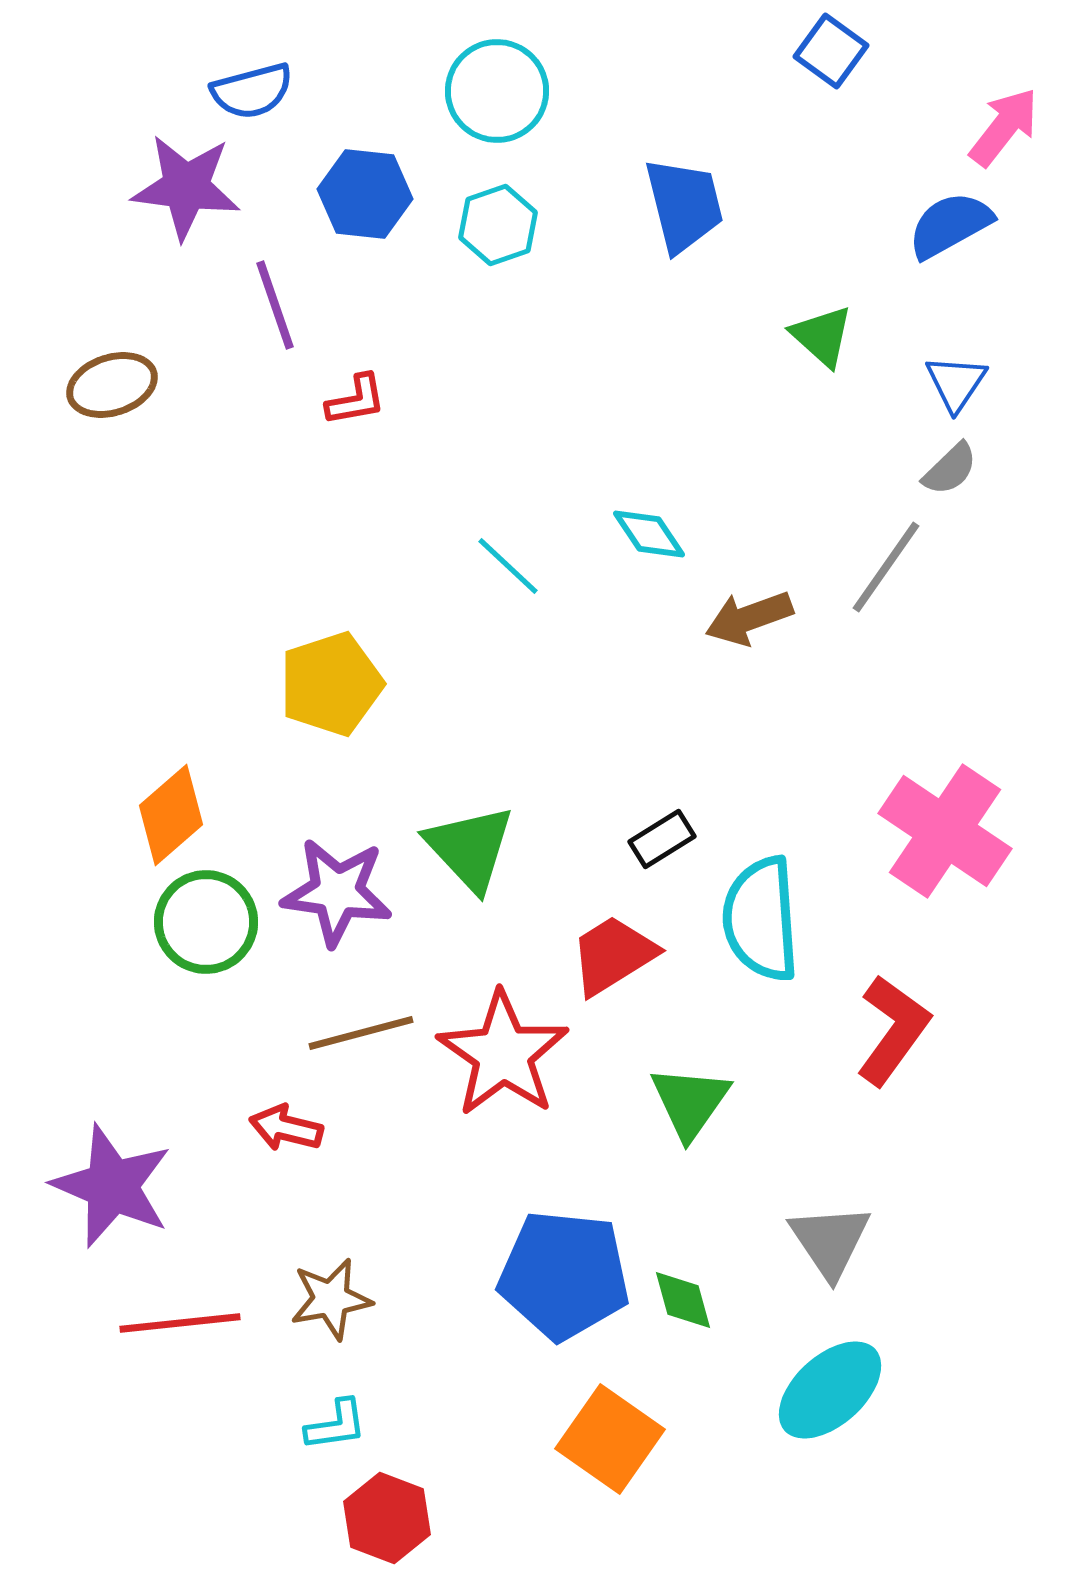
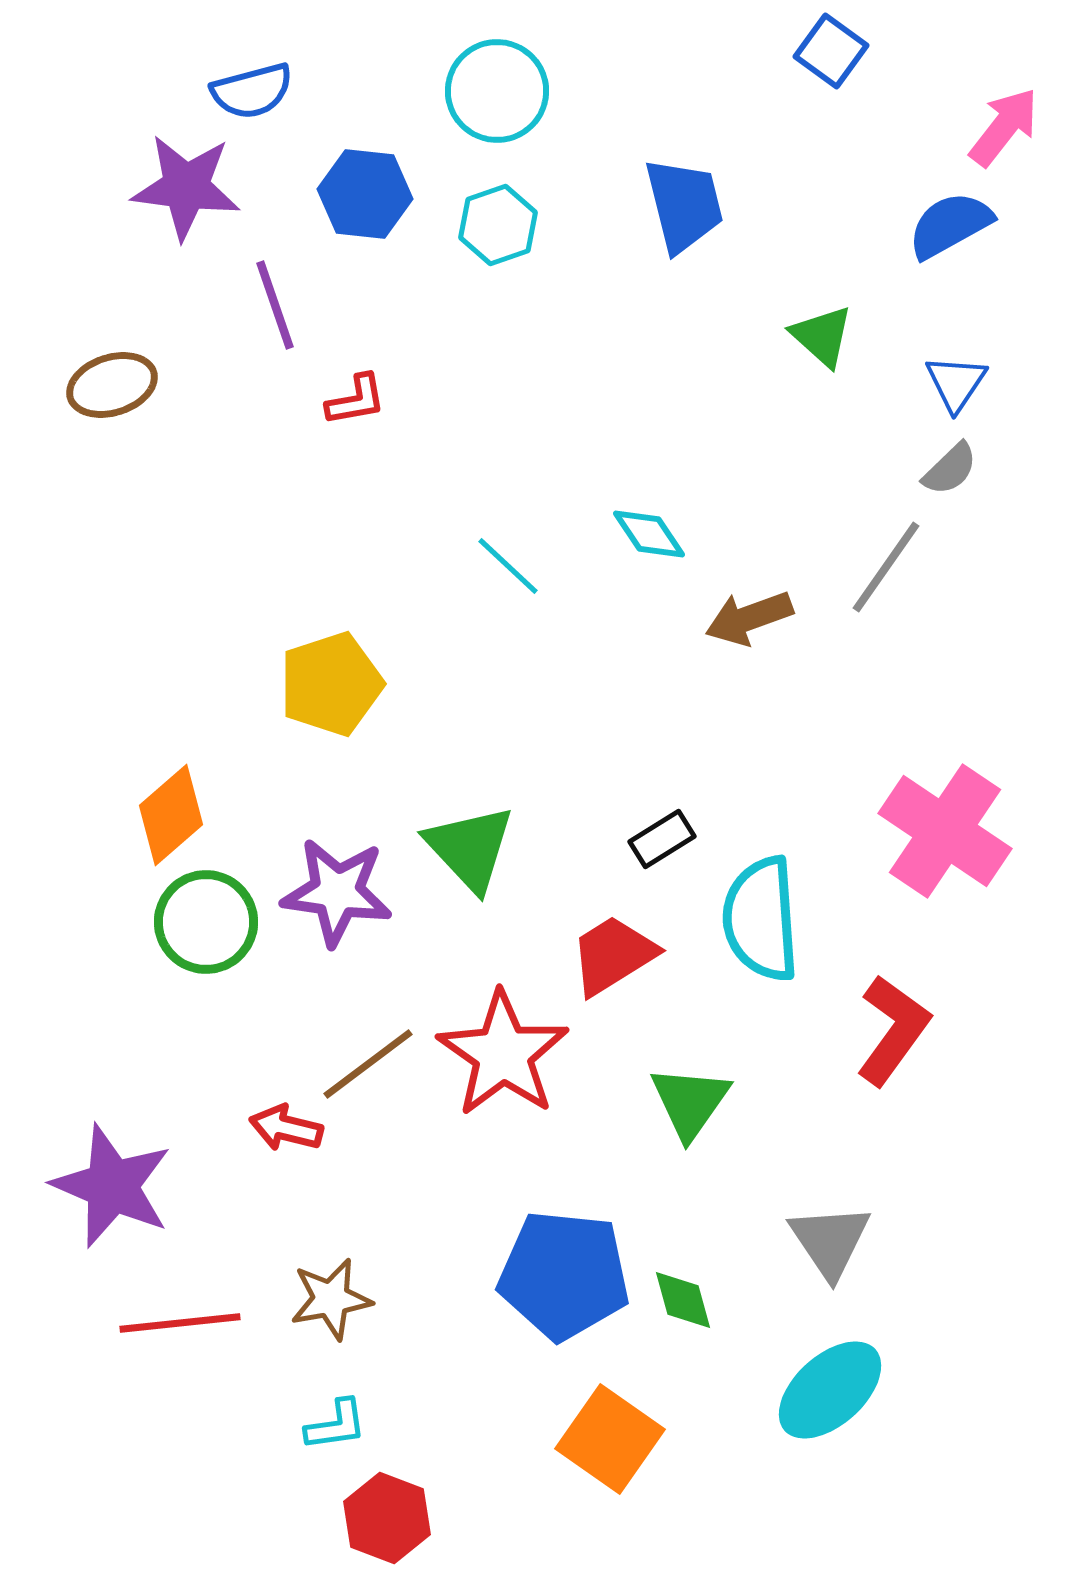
brown line at (361, 1033): moved 7 px right, 31 px down; rotated 22 degrees counterclockwise
